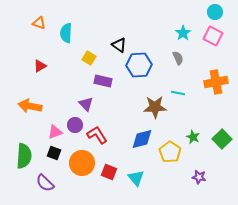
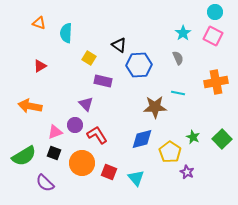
green semicircle: rotated 55 degrees clockwise
purple star: moved 12 px left, 5 px up; rotated 16 degrees clockwise
